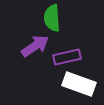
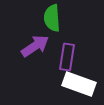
purple rectangle: rotated 68 degrees counterclockwise
